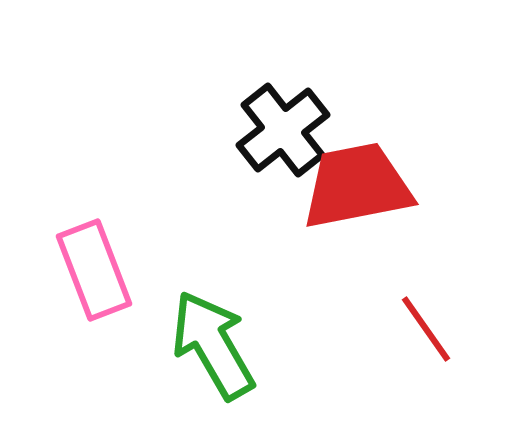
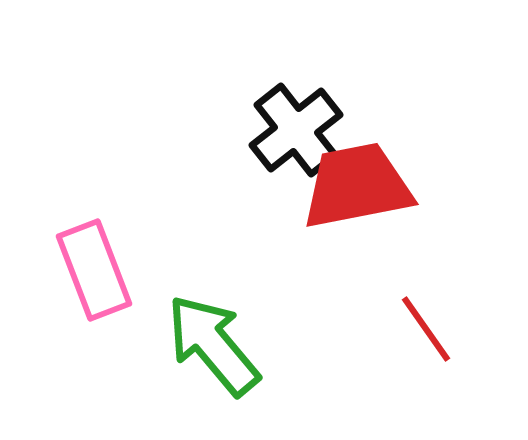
black cross: moved 13 px right
green arrow: rotated 10 degrees counterclockwise
